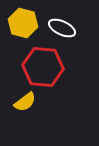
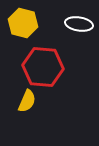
white ellipse: moved 17 px right, 4 px up; rotated 16 degrees counterclockwise
yellow semicircle: moved 2 px right, 1 px up; rotated 30 degrees counterclockwise
